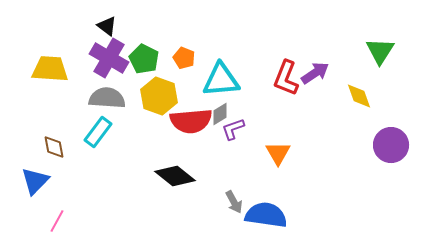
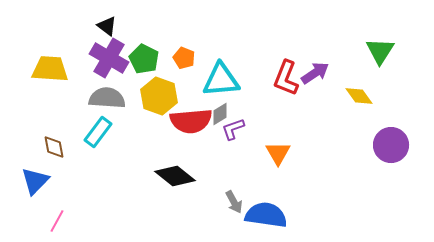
yellow diamond: rotated 16 degrees counterclockwise
